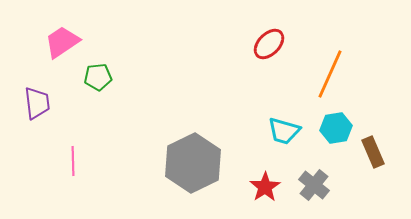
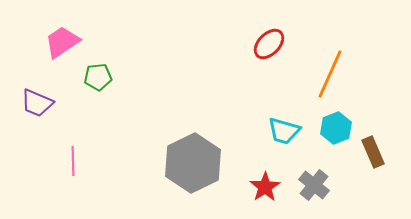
purple trapezoid: rotated 120 degrees clockwise
cyan hexagon: rotated 12 degrees counterclockwise
